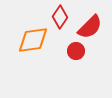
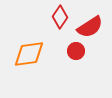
red semicircle: rotated 12 degrees clockwise
orange diamond: moved 4 px left, 14 px down
